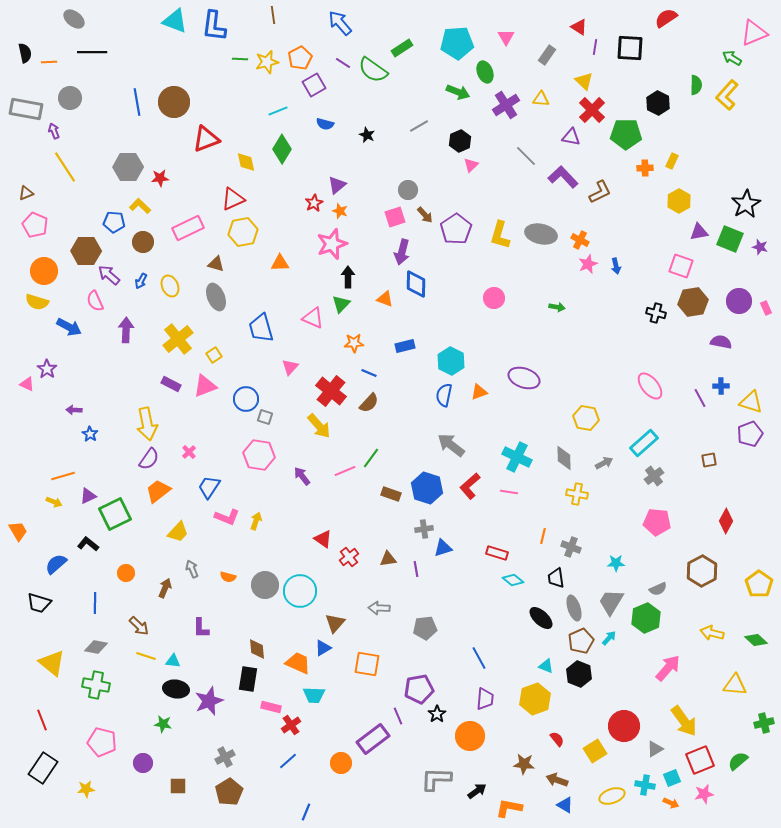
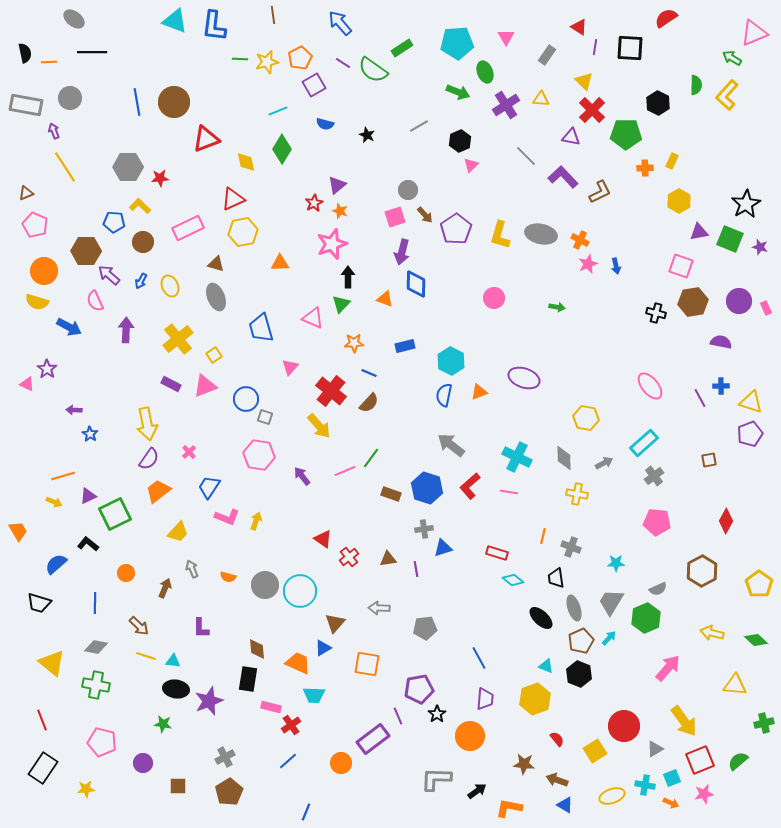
gray rectangle at (26, 109): moved 4 px up
